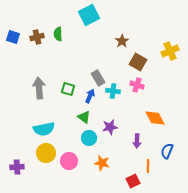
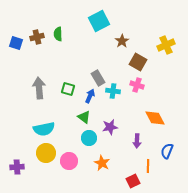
cyan square: moved 10 px right, 6 px down
blue square: moved 3 px right, 6 px down
yellow cross: moved 4 px left, 6 px up
orange star: rotated 14 degrees clockwise
